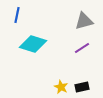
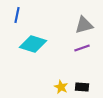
gray triangle: moved 4 px down
purple line: rotated 14 degrees clockwise
black rectangle: rotated 16 degrees clockwise
